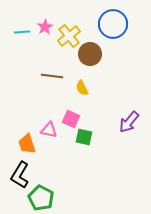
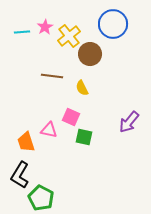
pink square: moved 2 px up
orange trapezoid: moved 1 px left, 2 px up
